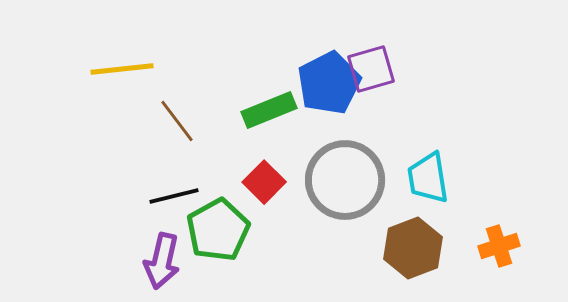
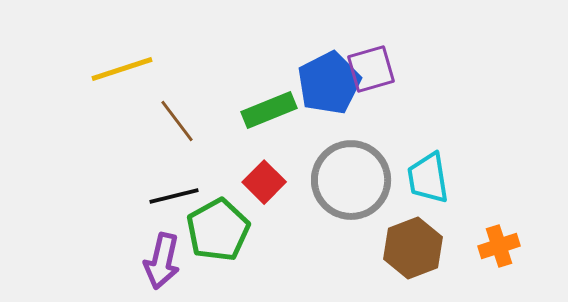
yellow line: rotated 12 degrees counterclockwise
gray circle: moved 6 px right
